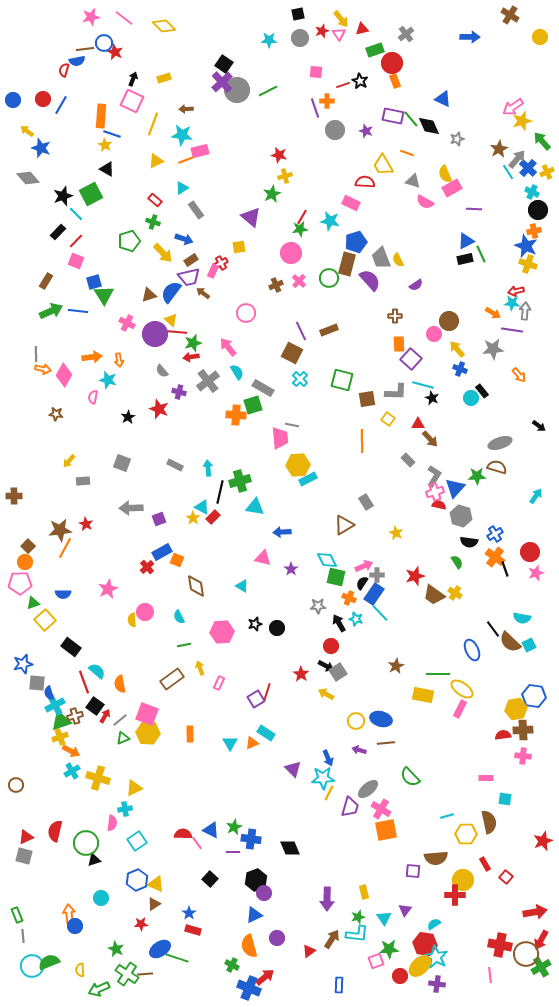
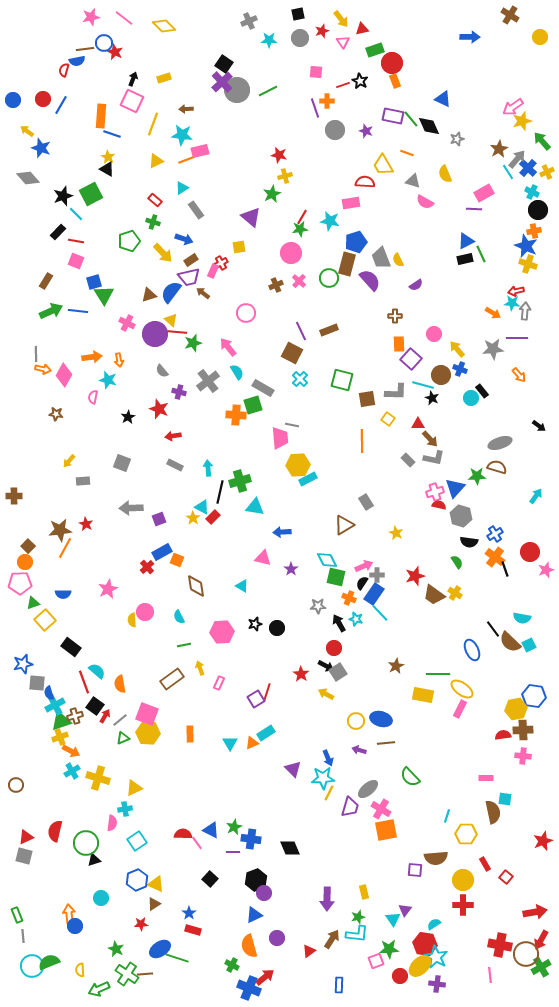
pink triangle at (339, 34): moved 4 px right, 8 px down
gray cross at (406, 34): moved 157 px left, 13 px up; rotated 14 degrees clockwise
yellow star at (105, 145): moved 3 px right, 12 px down
pink rectangle at (452, 188): moved 32 px right, 5 px down
pink rectangle at (351, 203): rotated 36 degrees counterclockwise
red line at (76, 241): rotated 56 degrees clockwise
brown circle at (449, 321): moved 8 px left, 54 px down
purple line at (512, 330): moved 5 px right, 8 px down; rotated 10 degrees counterclockwise
red arrow at (191, 357): moved 18 px left, 79 px down
gray L-shape at (434, 476): moved 18 px up; rotated 70 degrees clockwise
pink star at (536, 573): moved 10 px right, 3 px up
red circle at (331, 646): moved 3 px right, 2 px down
cyan rectangle at (266, 733): rotated 66 degrees counterclockwise
cyan line at (447, 816): rotated 56 degrees counterclockwise
brown semicircle at (489, 822): moved 4 px right, 10 px up
purple square at (413, 871): moved 2 px right, 1 px up
red cross at (455, 895): moved 8 px right, 10 px down
cyan triangle at (384, 918): moved 9 px right, 1 px down
